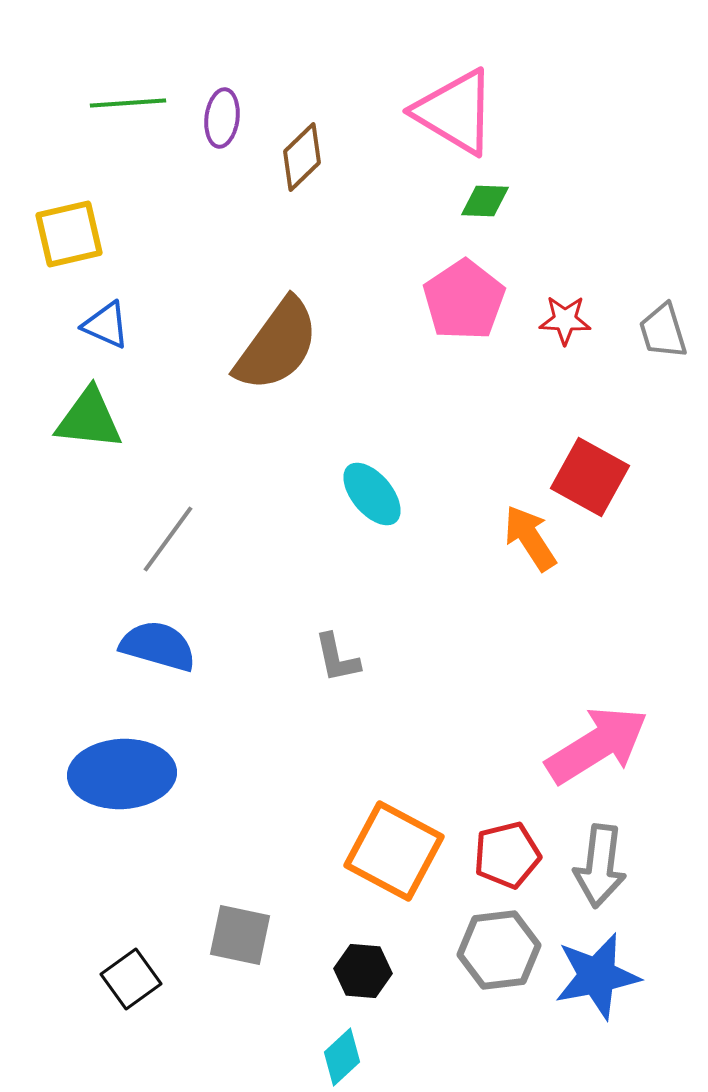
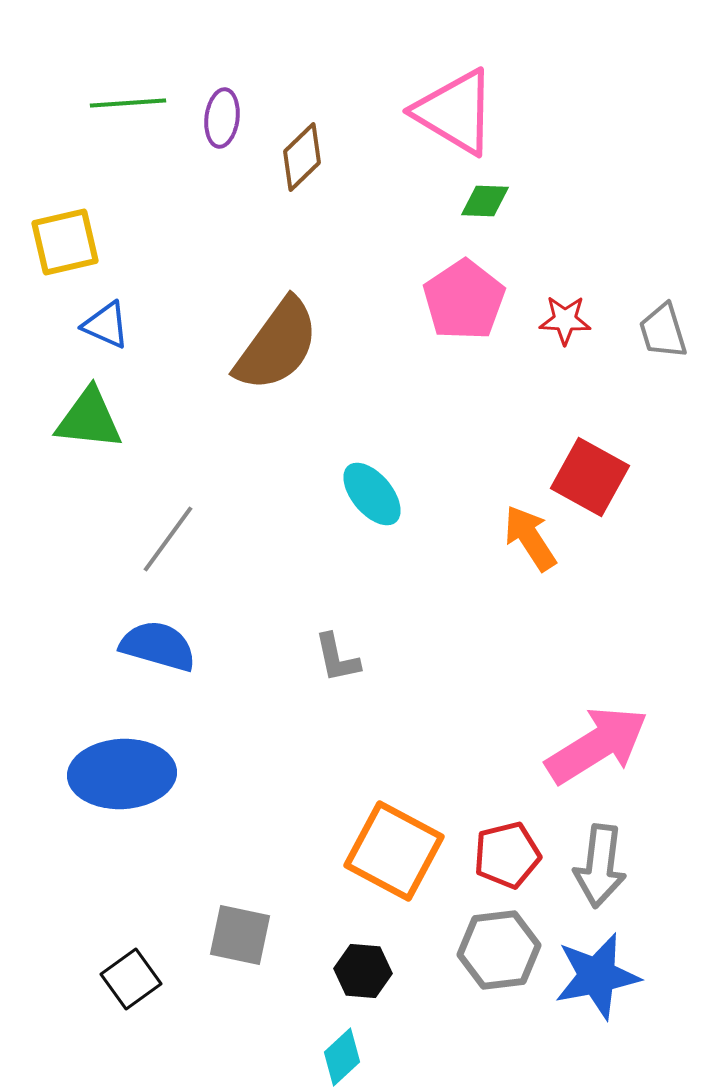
yellow square: moved 4 px left, 8 px down
